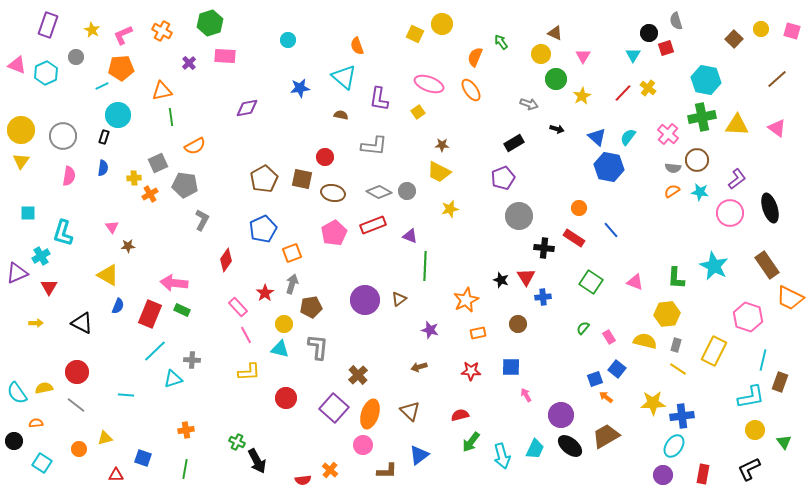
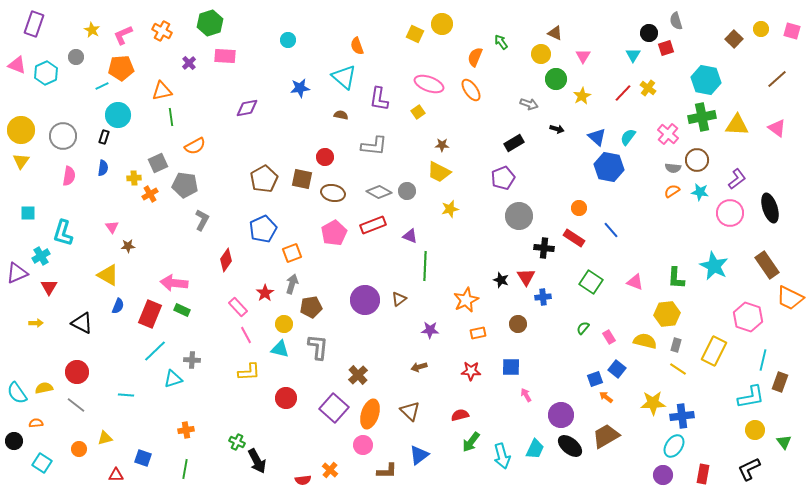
purple rectangle at (48, 25): moved 14 px left, 1 px up
purple star at (430, 330): rotated 12 degrees counterclockwise
